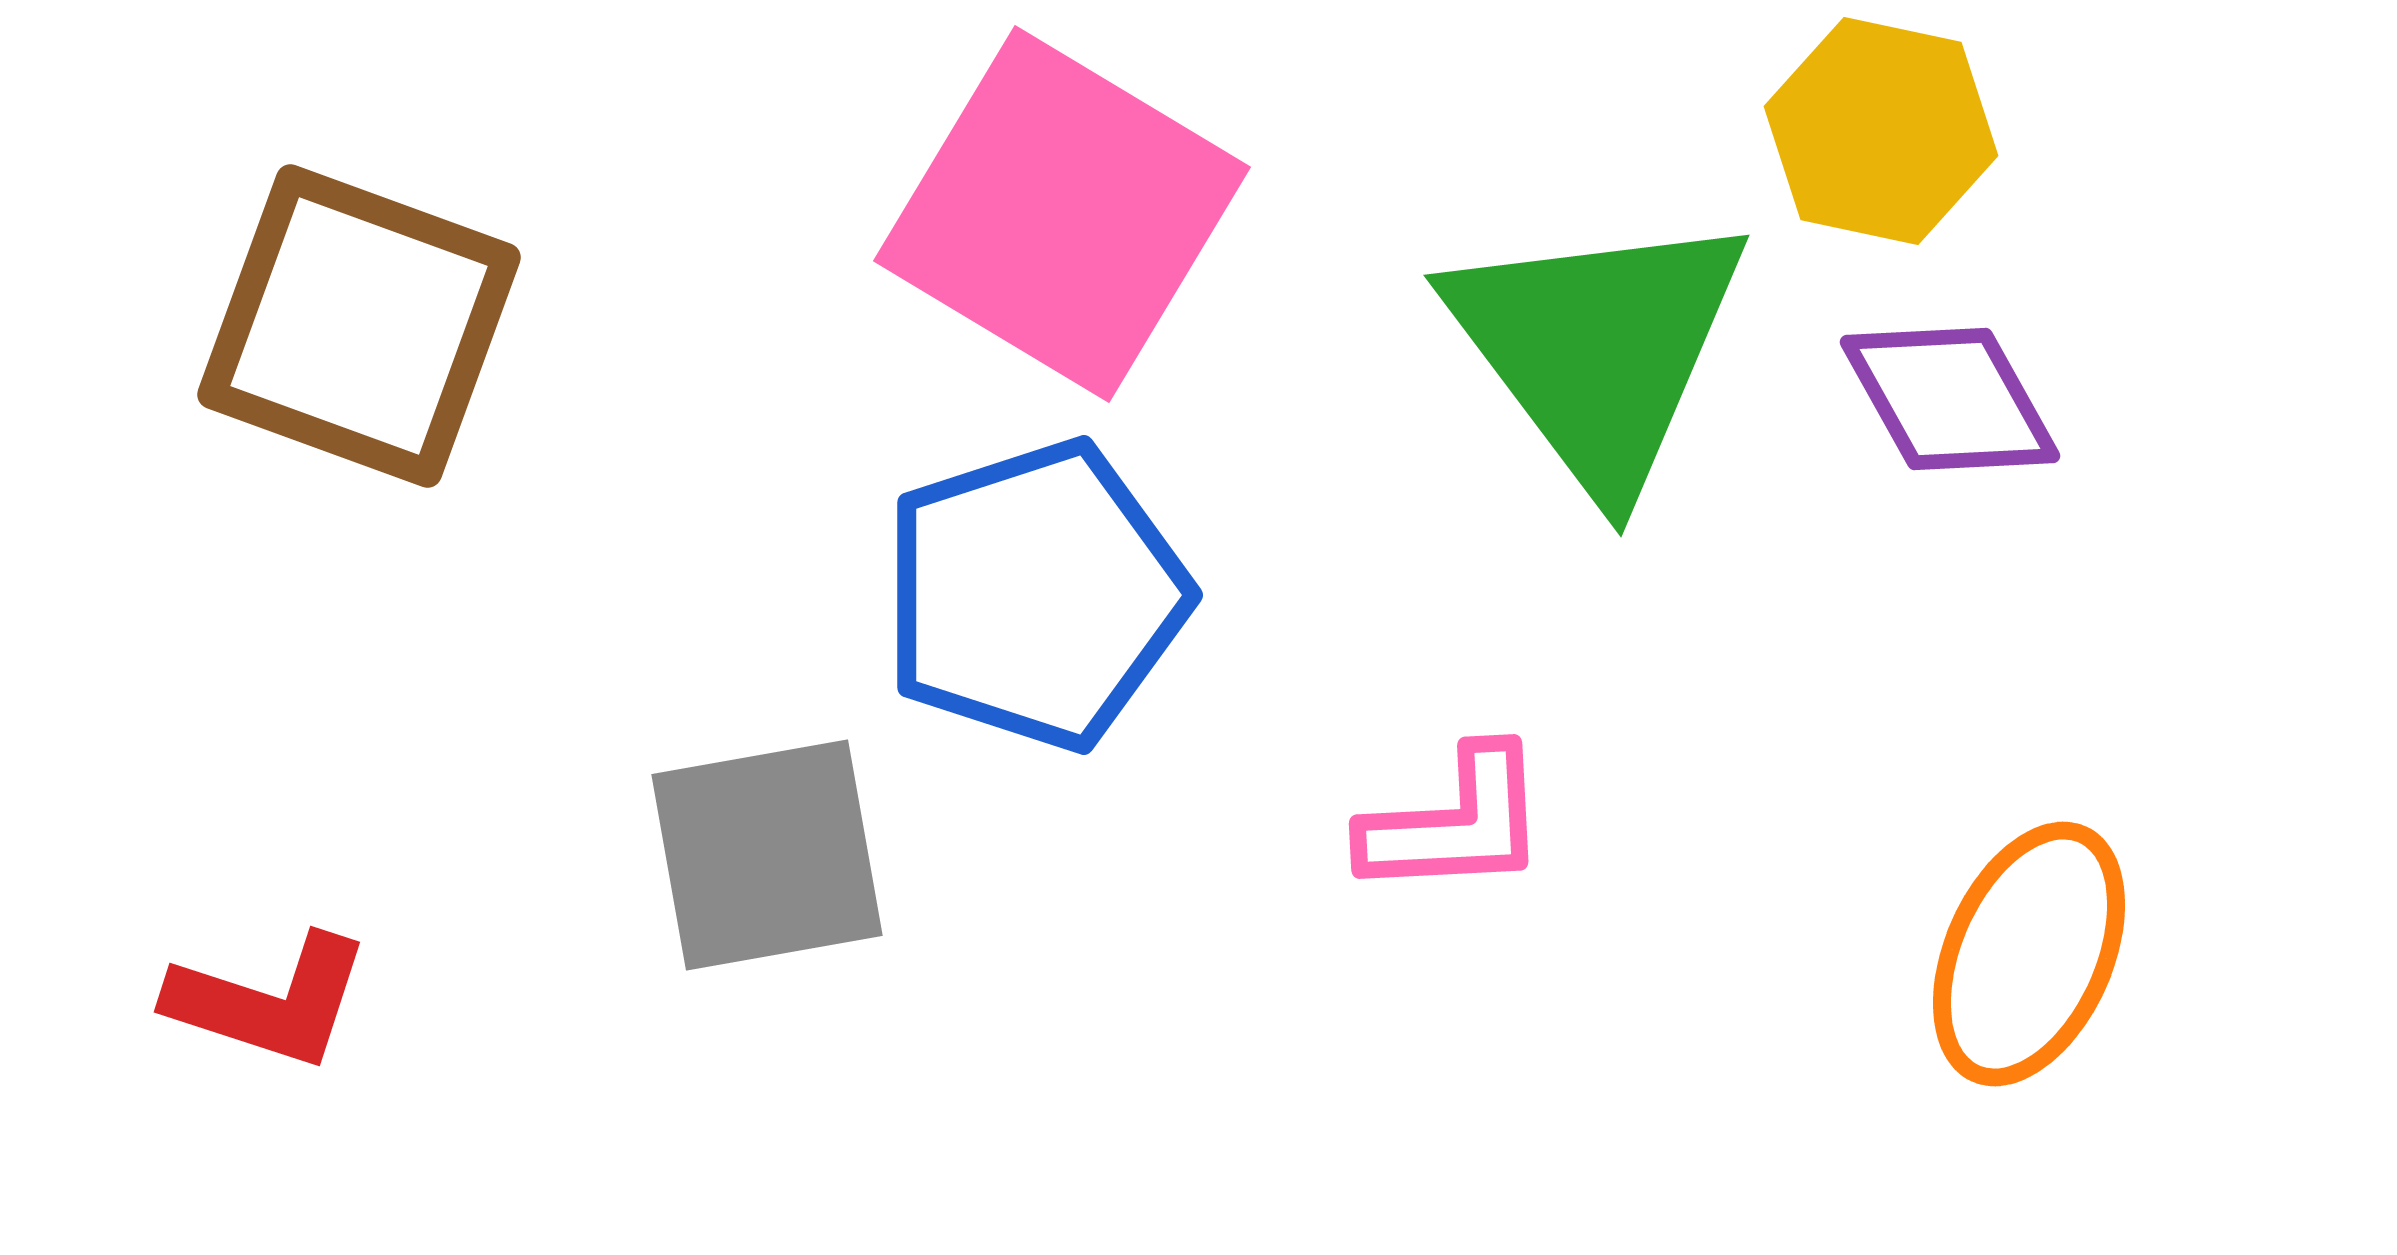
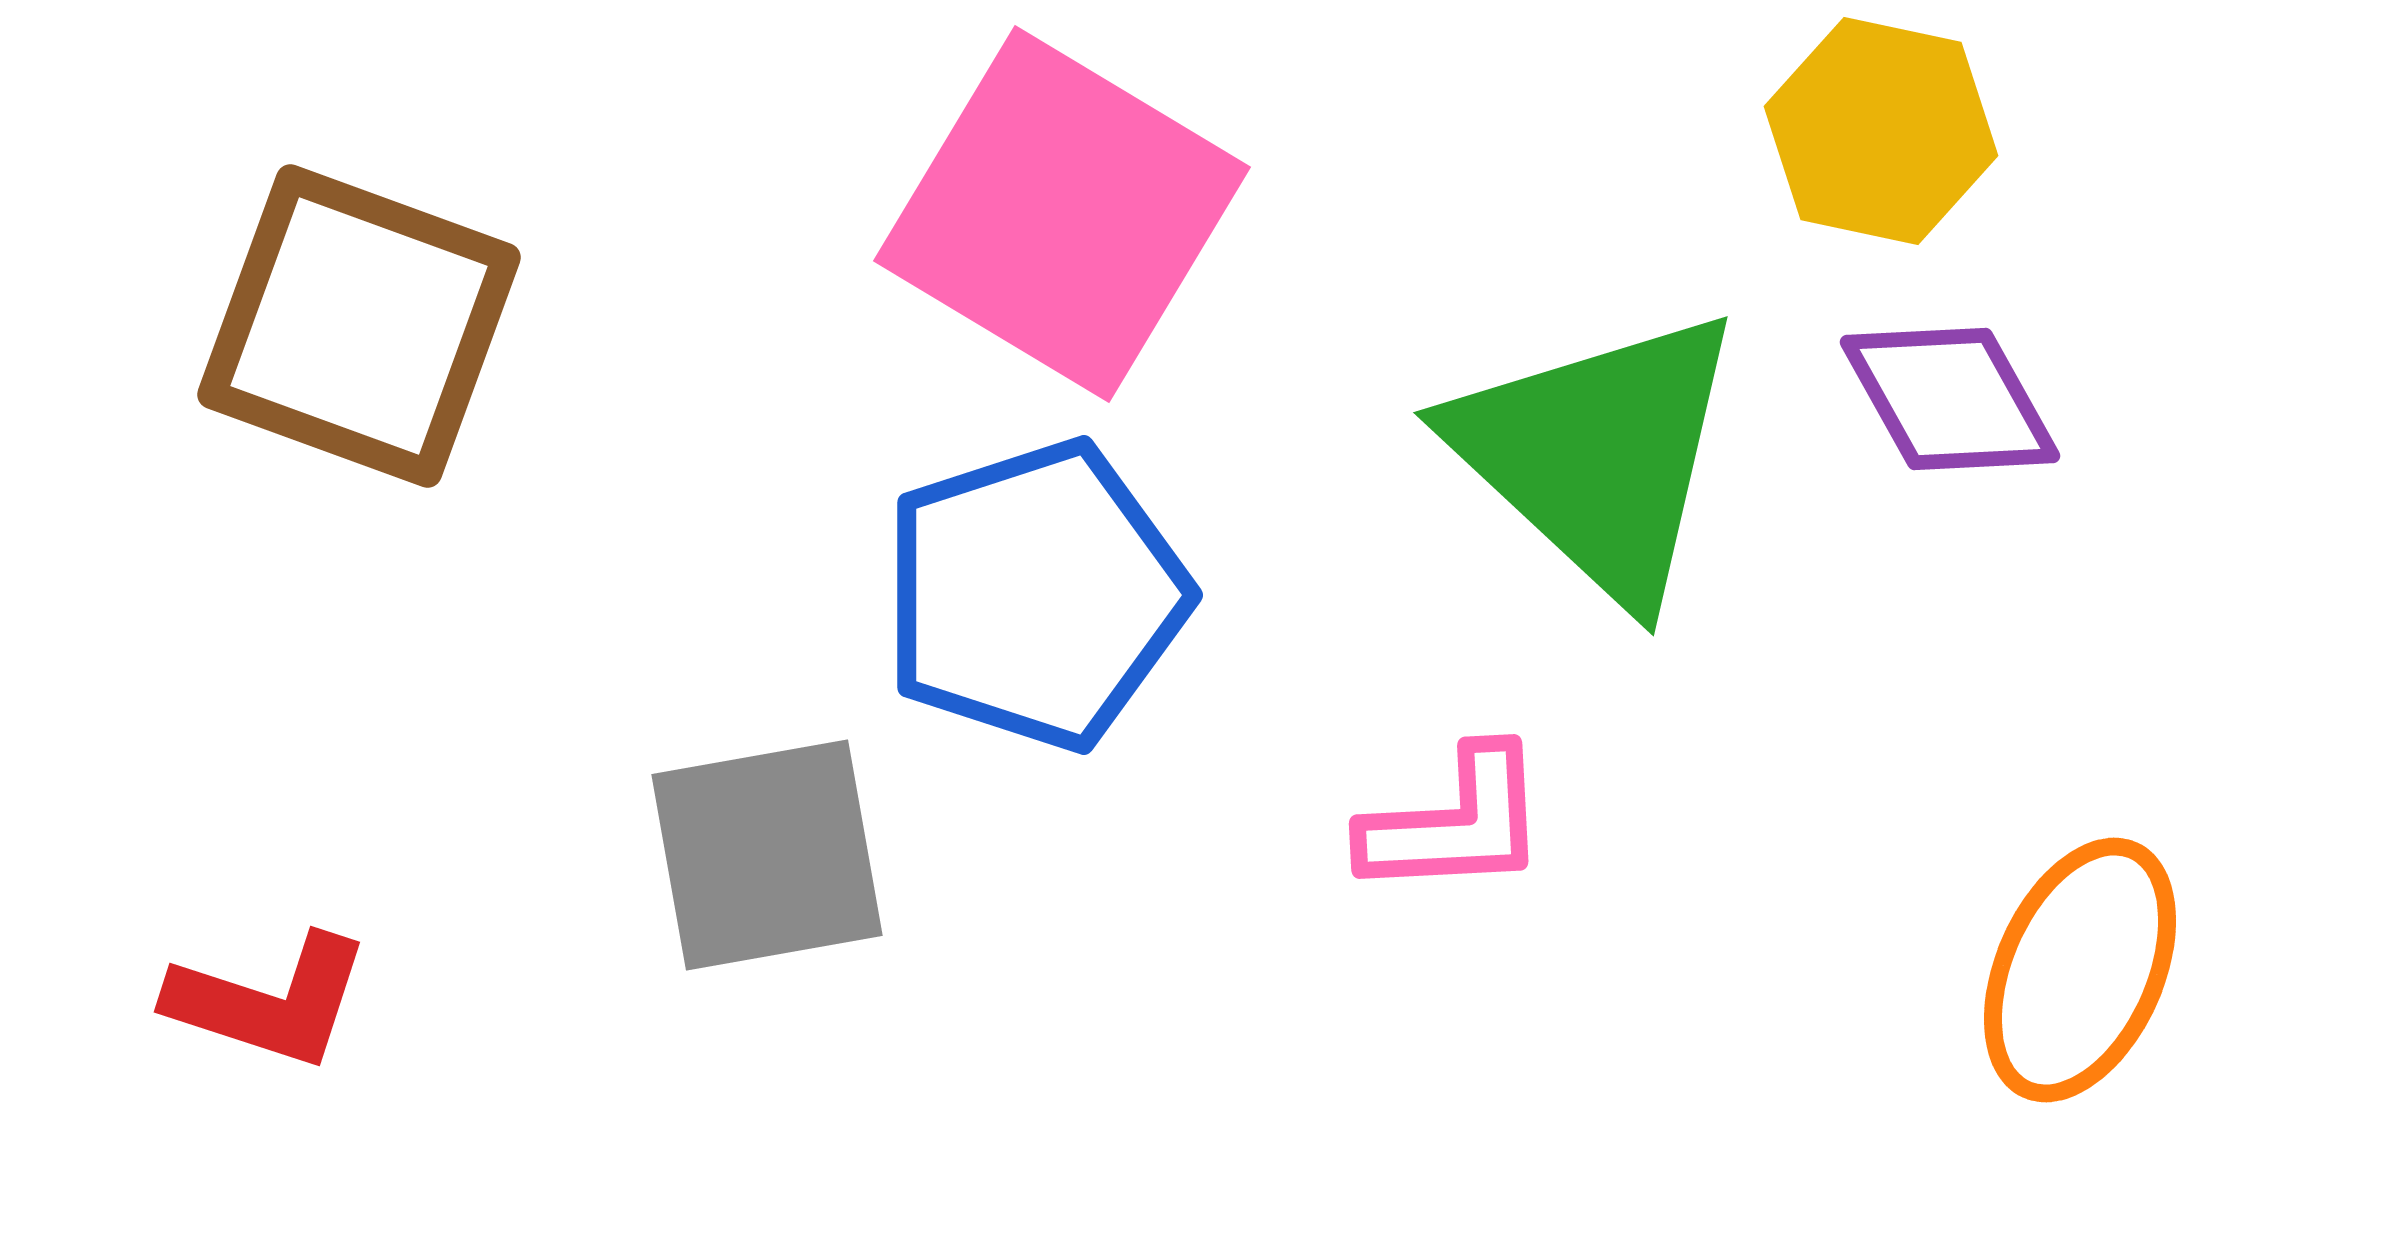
green triangle: moved 106 px down; rotated 10 degrees counterclockwise
orange ellipse: moved 51 px right, 16 px down
